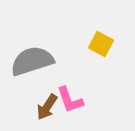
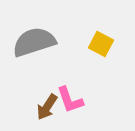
gray semicircle: moved 2 px right, 19 px up
